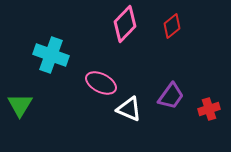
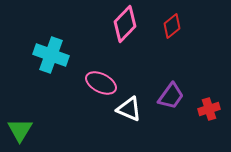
green triangle: moved 25 px down
